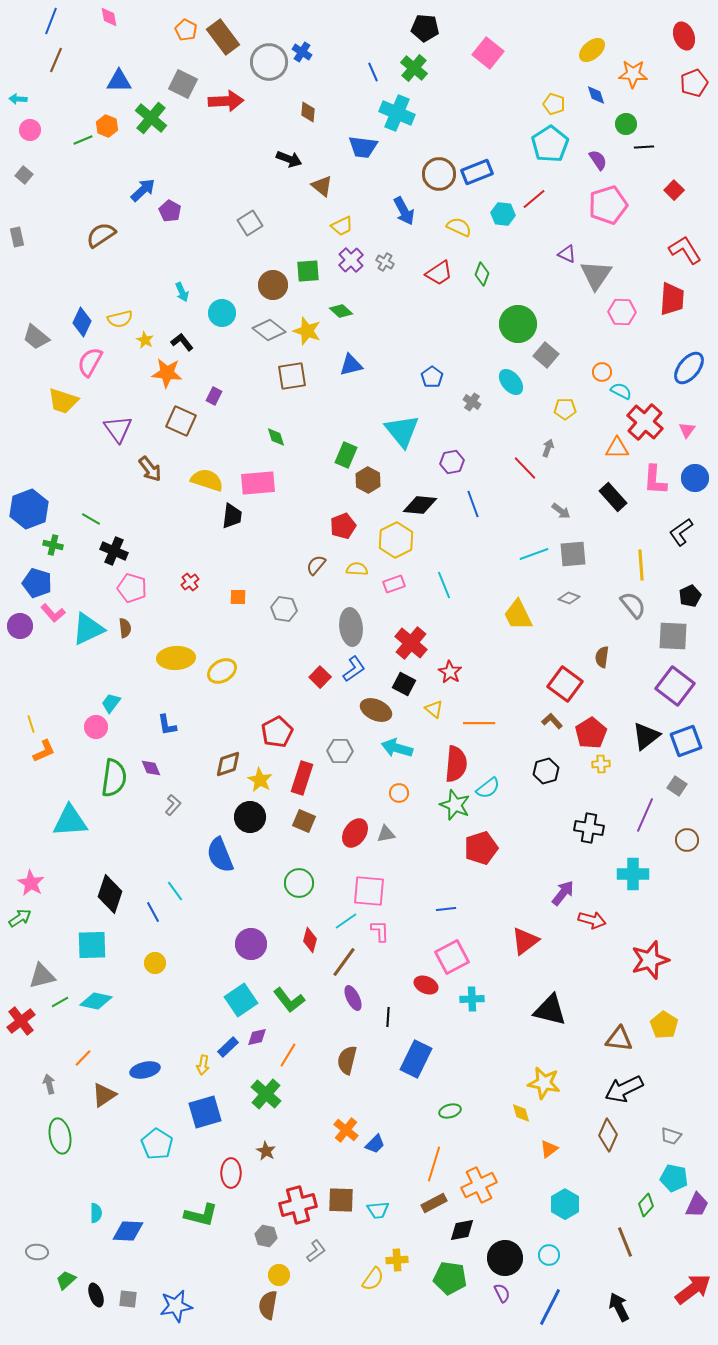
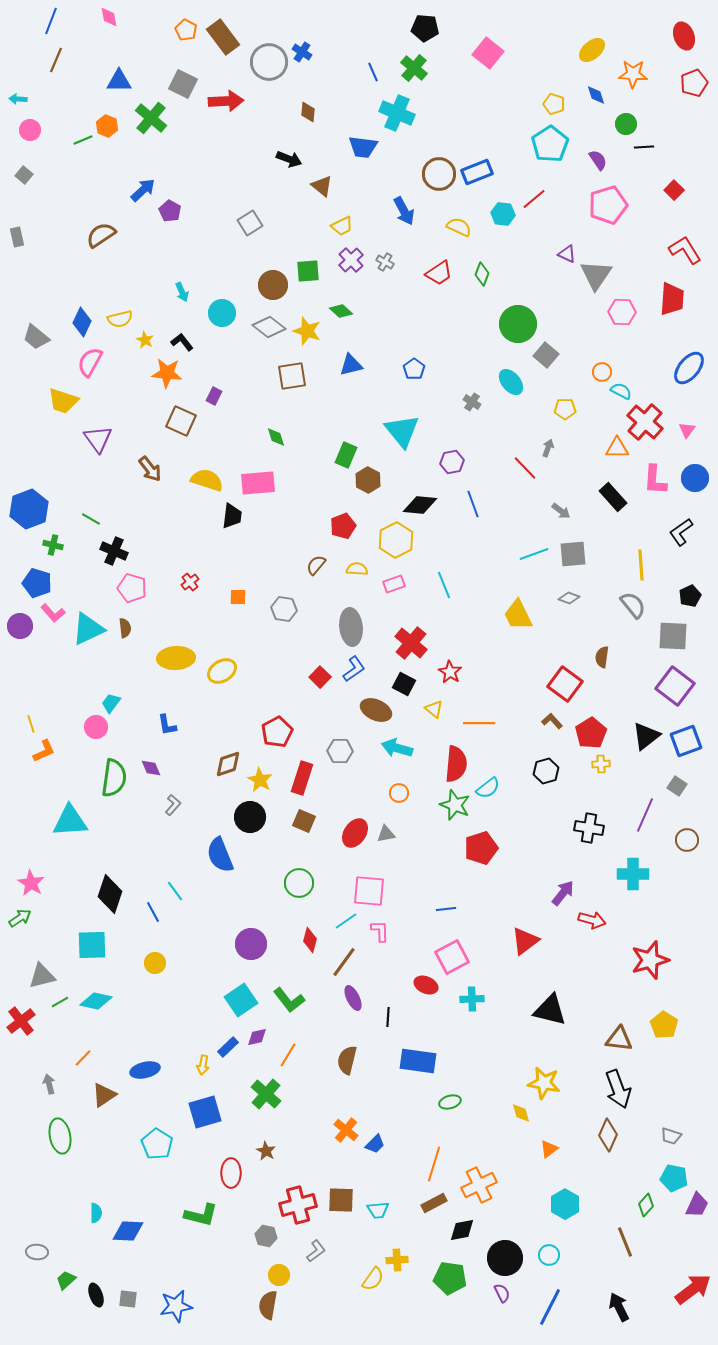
gray diamond at (269, 330): moved 3 px up
blue pentagon at (432, 377): moved 18 px left, 8 px up
purple triangle at (118, 429): moved 20 px left, 10 px down
blue rectangle at (416, 1059): moved 2 px right, 2 px down; rotated 72 degrees clockwise
black arrow at (624, 1089): moved 6 px left; rotated 84 degrees counterclockwise
green ellipse at (450, 1111): moved 9 px up
